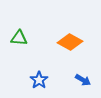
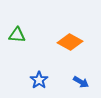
green triangle: moved 2 px left, 3 px up
blue arrow: moved 2 px left, 2 px down
